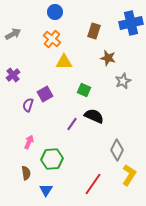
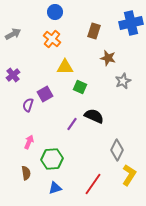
yellow triangle: moved 1 px right, 5 px down
green square: moved 4 px left, 3 px up
blue triangle: moved 9 px right, 2 px up; rotated 40 degrees clockwise
